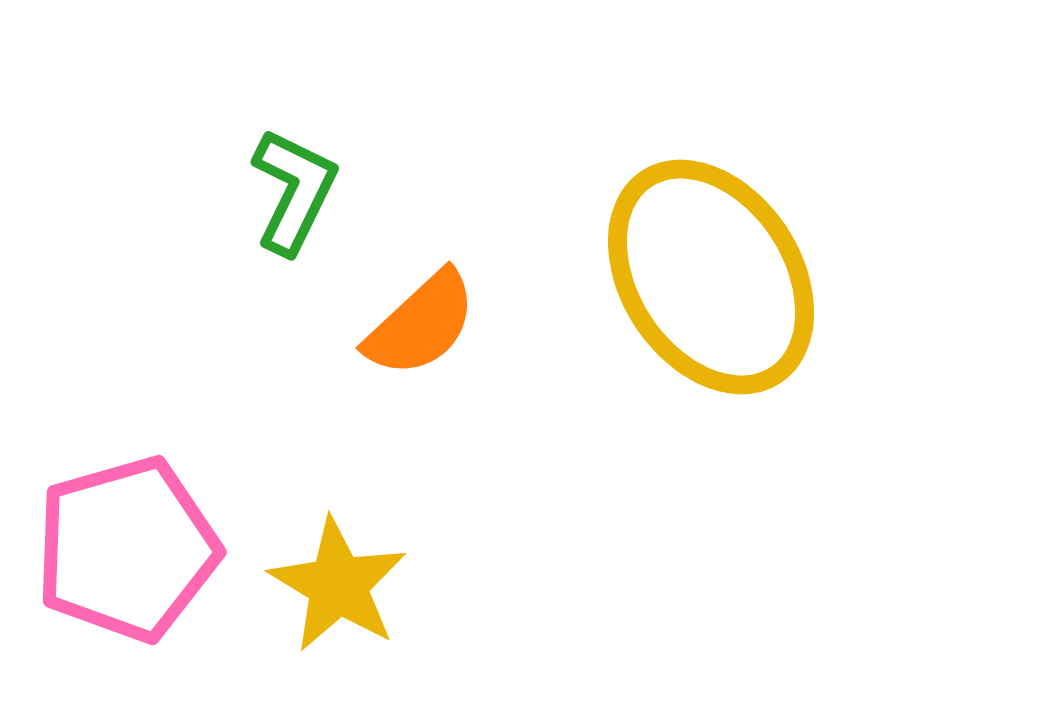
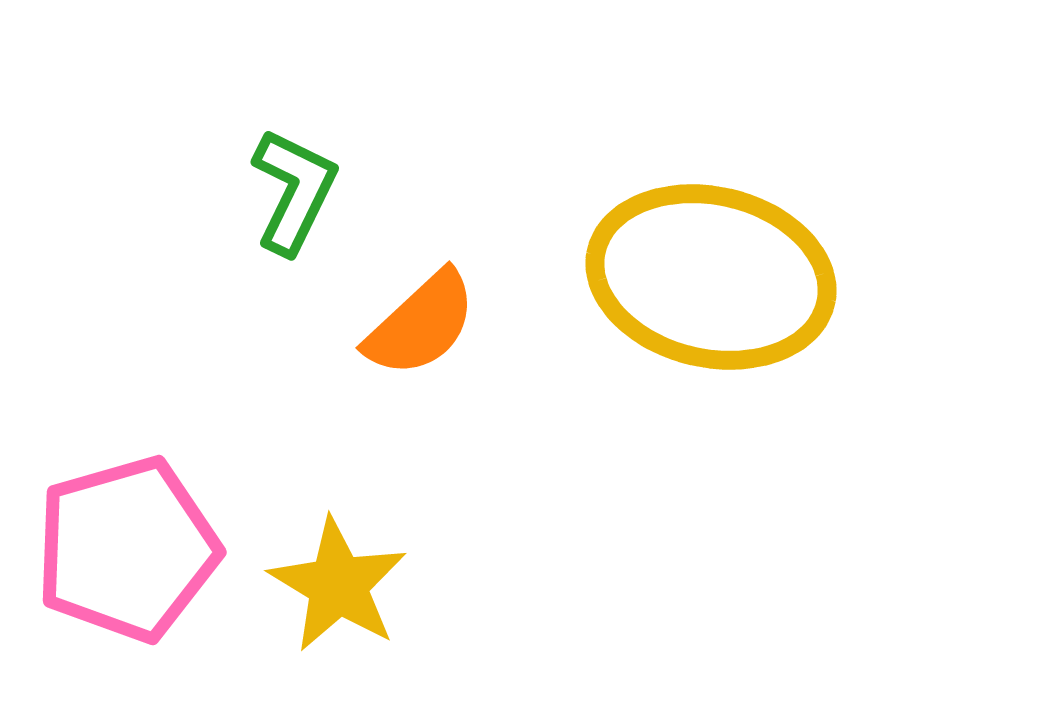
yellow ellipse: rotated 44 degrees counterclockwise
